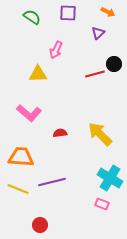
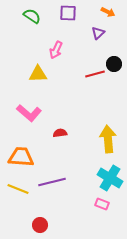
green semicircle: moved 1 px up
yellow arrow: moved 8 px right, 5 px down; rotated 40 degrees clockwise
